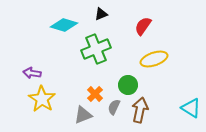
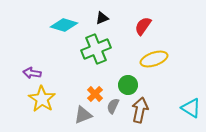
black triangle: moved 1 px right, 4 px down
gray semicircle: moved 1 px left, 1 px up
